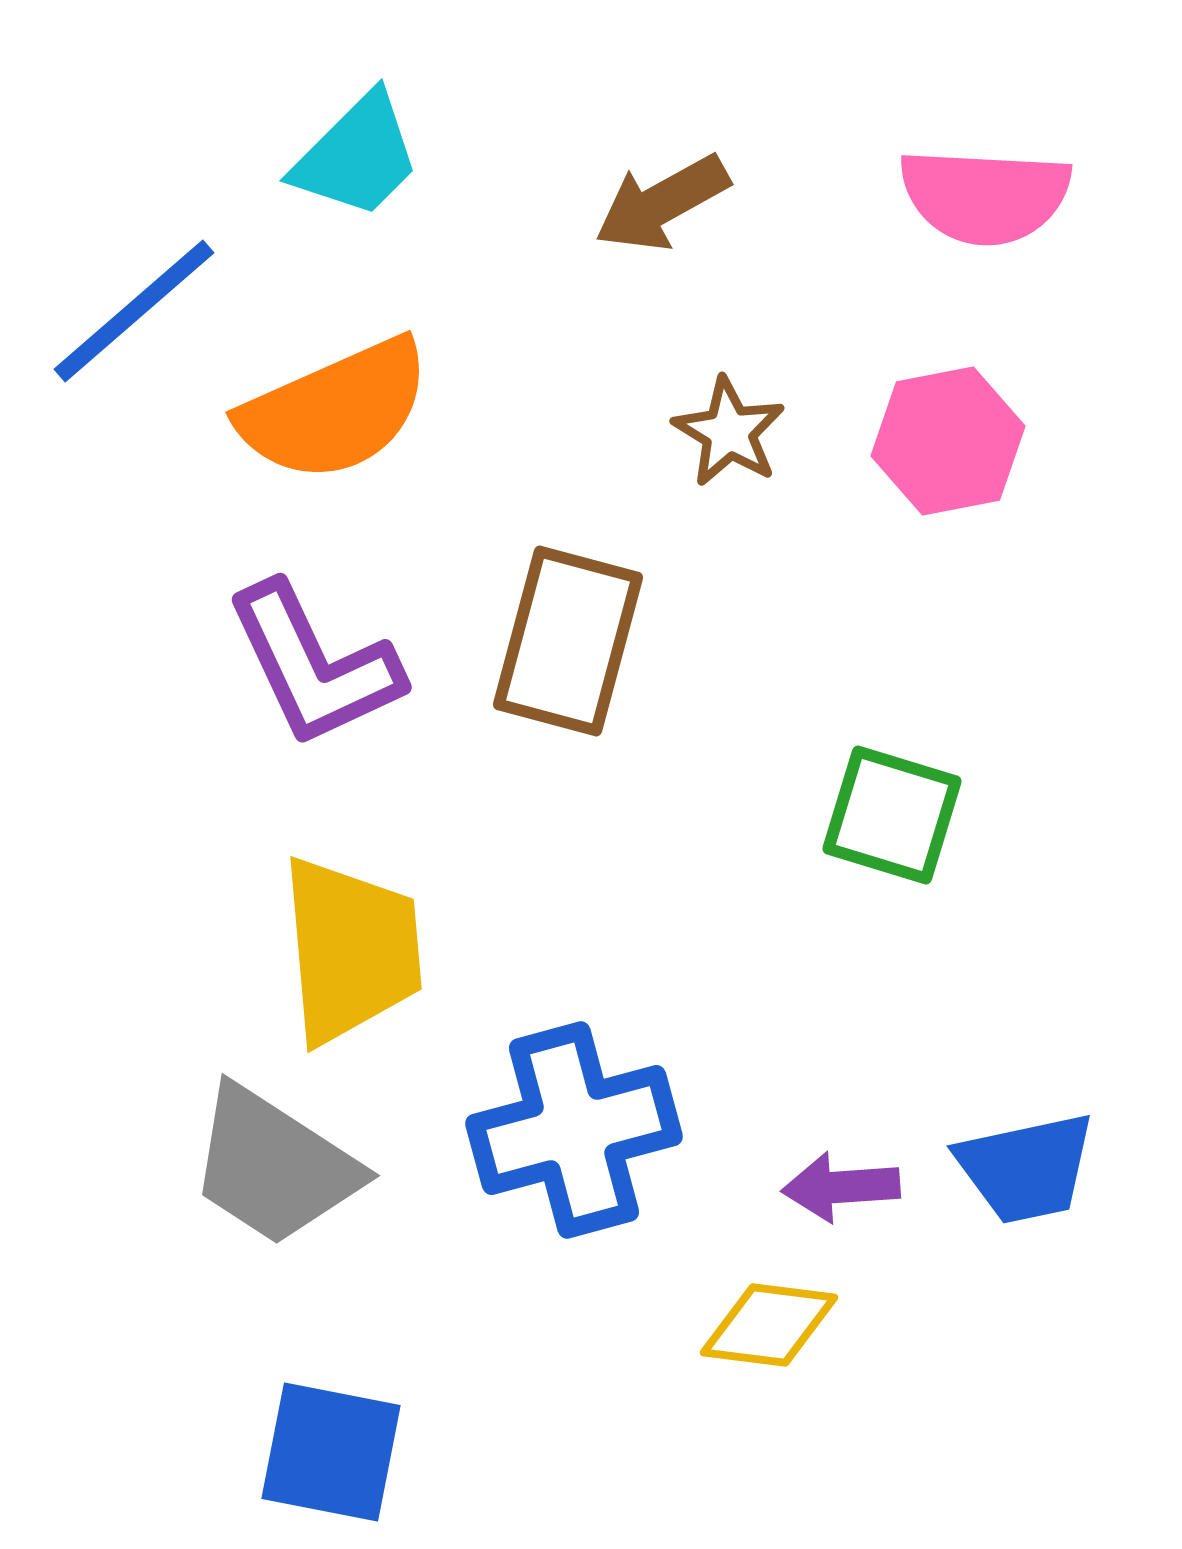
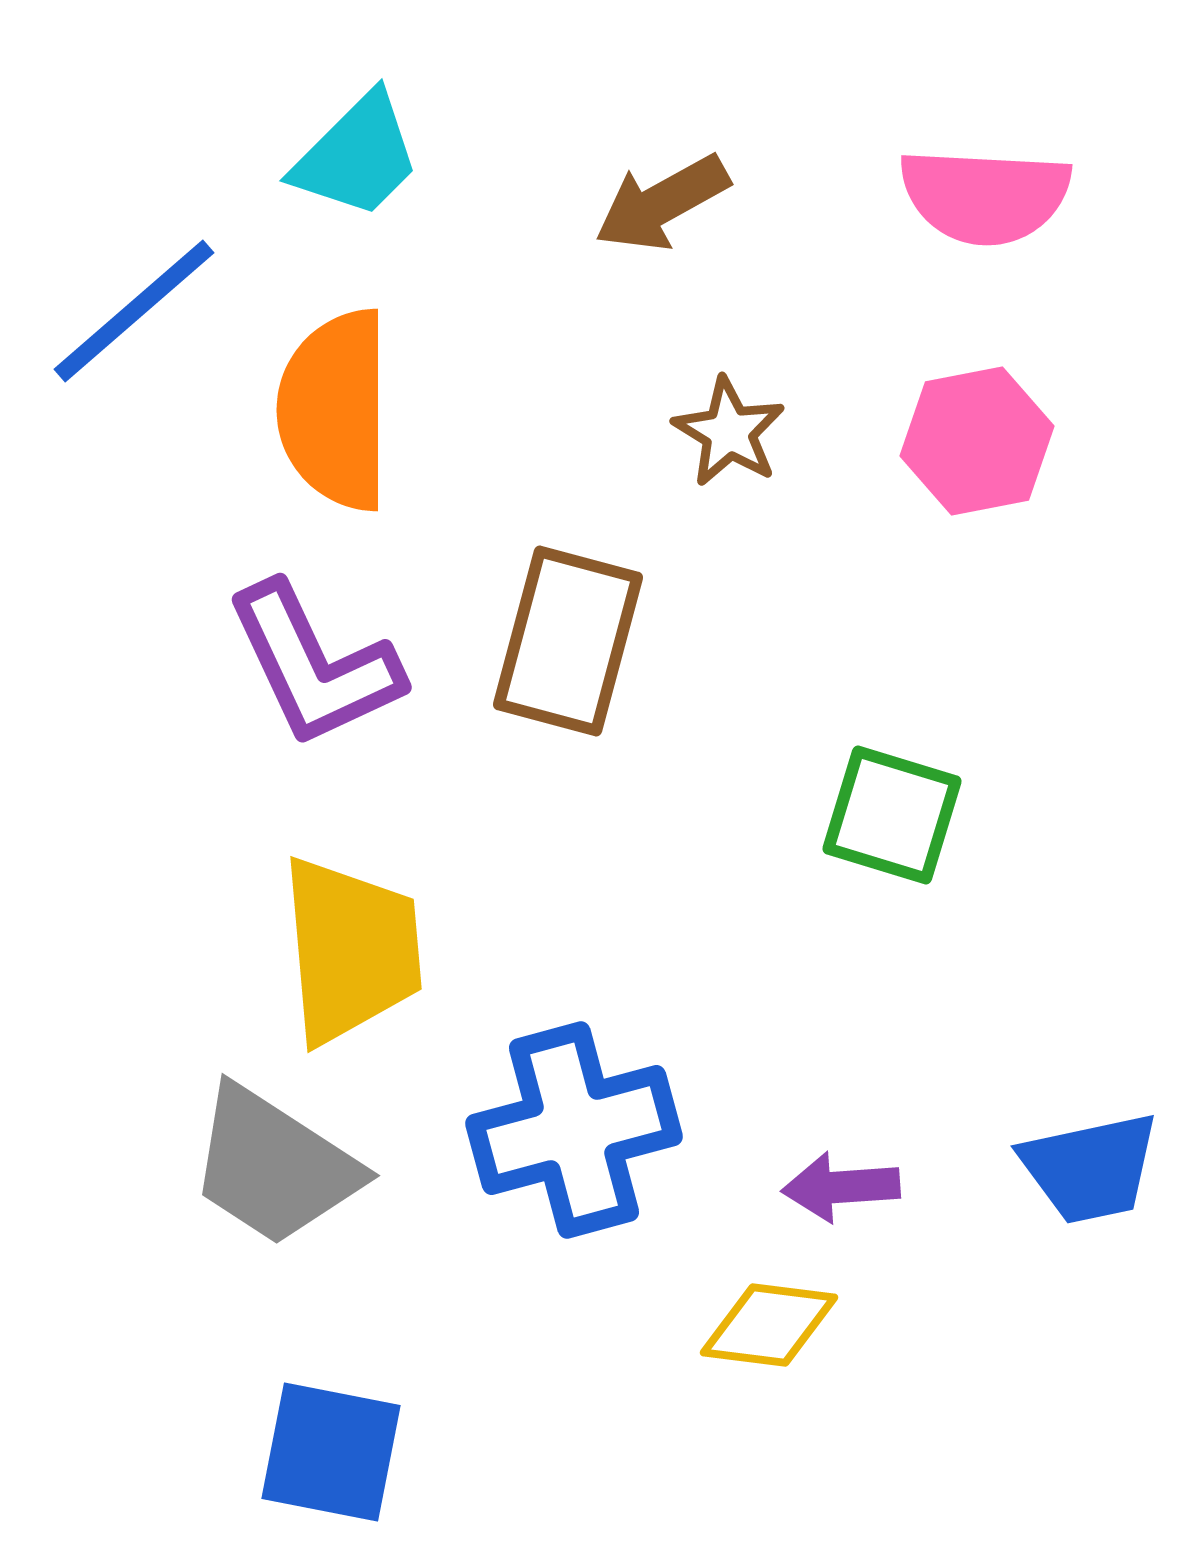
orange semicircle: rotated 114 degrees clockwise
pink hexagon: moved 29 px right
blue trapezoid: moved 64 px right
